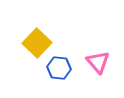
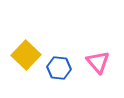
yellow square: moved 11 px left, 12 px down
